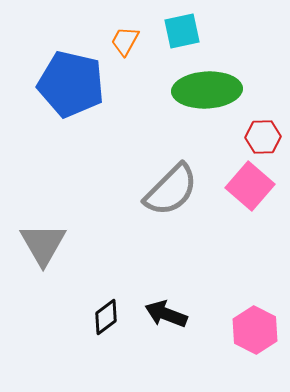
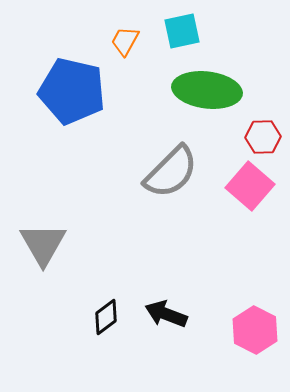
blue pentagon: moved 1 px right, 7 px down
green ellipse: rotated 10 degrees clockwise
gray semicircle: moved 18 px up
